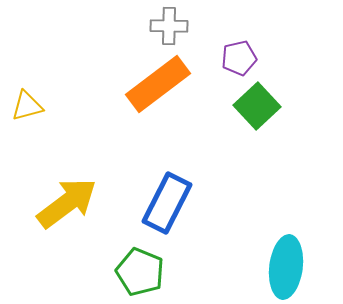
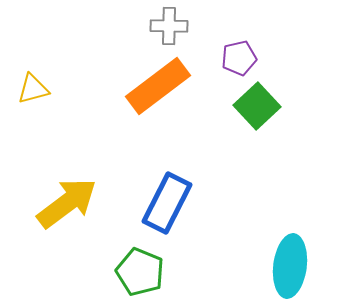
orange rectangle: moved 2 px down
yellow triangle: moved 6 px right, 17 px up
cyan ellipse: moved 4 px right, 1 px up
